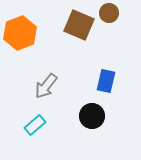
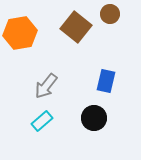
brown circle: moved 1 px right, 1 px down
brown square: moved 3 px left, 2 px down; rotated 16 degrees clockwise
orange hexagon: rotated 12 degrees clockwise
black circle: moved 2 px right, 2 px down
cyan rectangle: moved 7 px right, 4 px up
